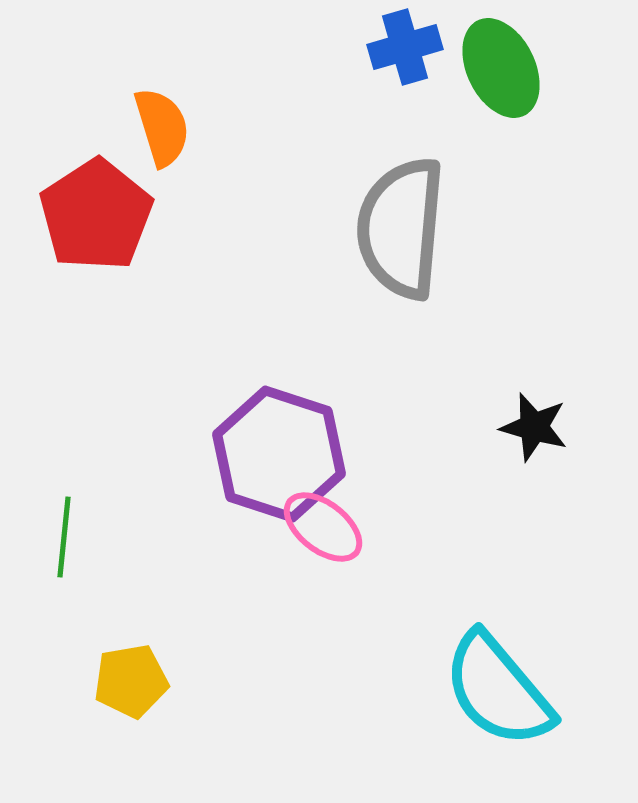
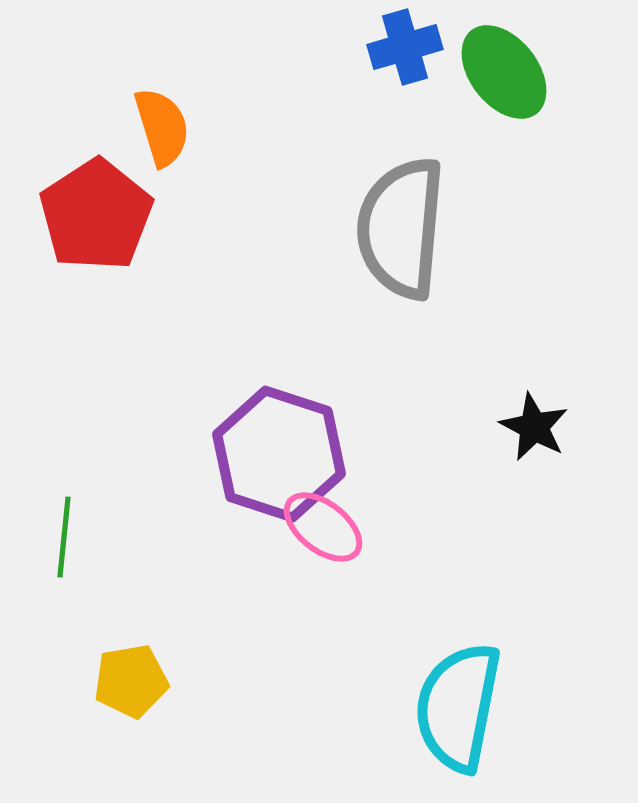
green ellipse: moved 3 px right, 4 px down; rotated 12 degrees counterclockwise
black star: rotated 12 degrees clockwise
cyan semicircle: moved 40 px left, 17 px down; rotated 51 degrees clockwise
